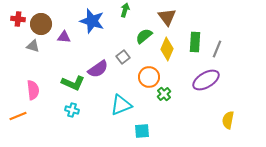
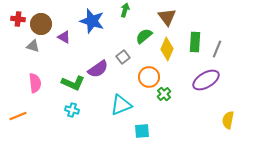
purple triangle: rotated 24 degrees clockwise
pink semicircle: moved 2 px right, 7 px up
